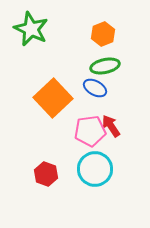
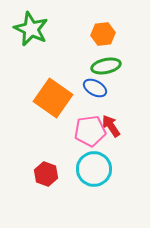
orange hexagon: rotated 15 degrees clockwise
green ellipse: moved 1 px right
orange square: rotated 12 degrees counterclockwise
cyan circle: moved 1 px left
